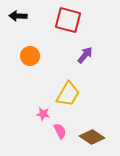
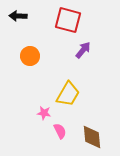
purple arrow: moved 2 px left, 5 px up
pink star: moved 1 px right, 1 px up
brown diamond: rotated 50 degrees clockwise
